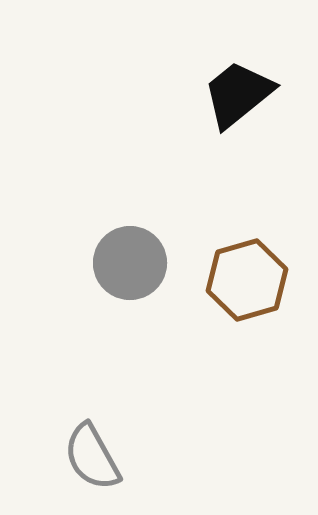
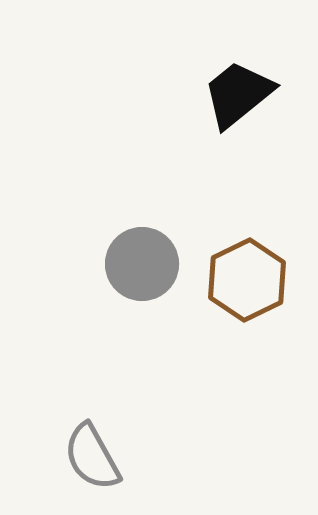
gray circle: moved 12 px right, 1 px down
brown hexagon: rotated 10 degrees counterclockwise
